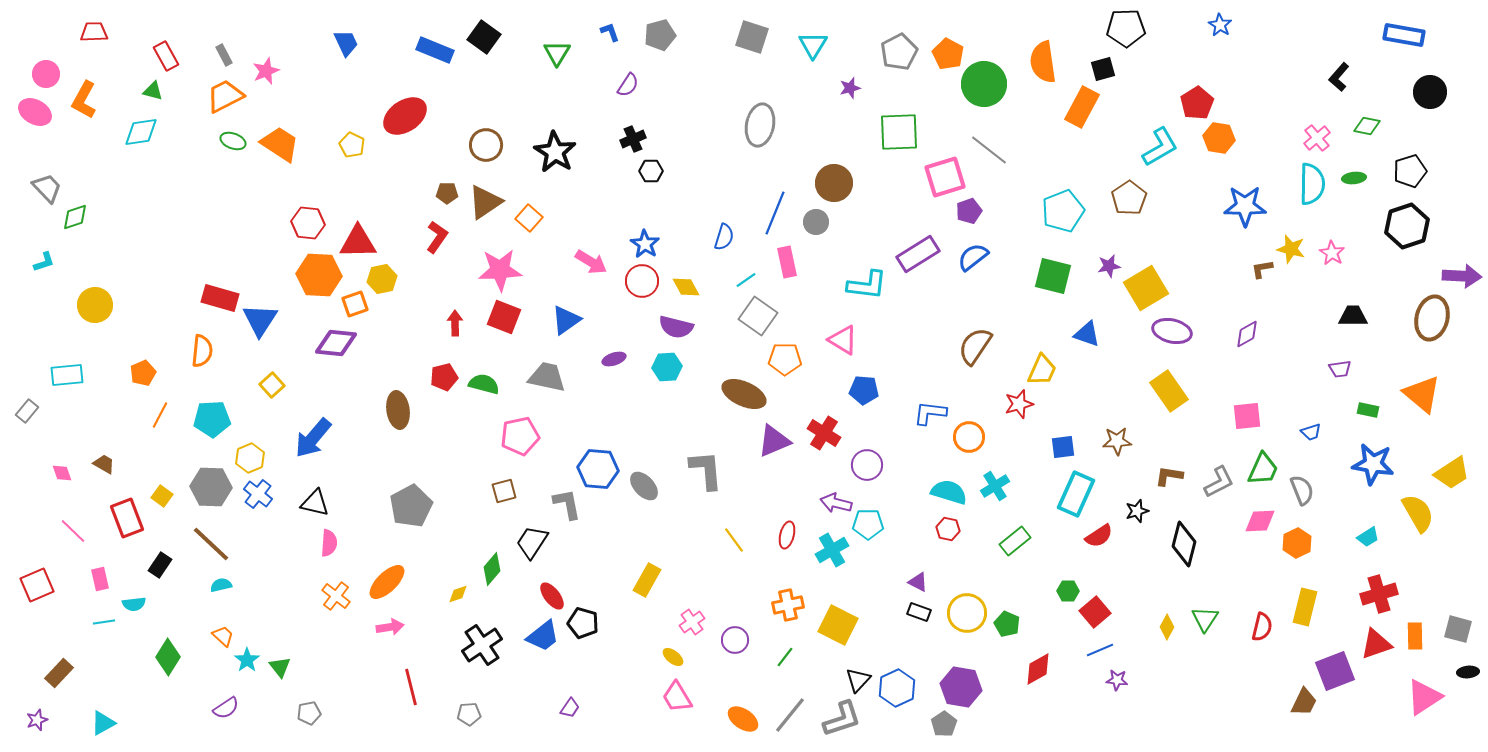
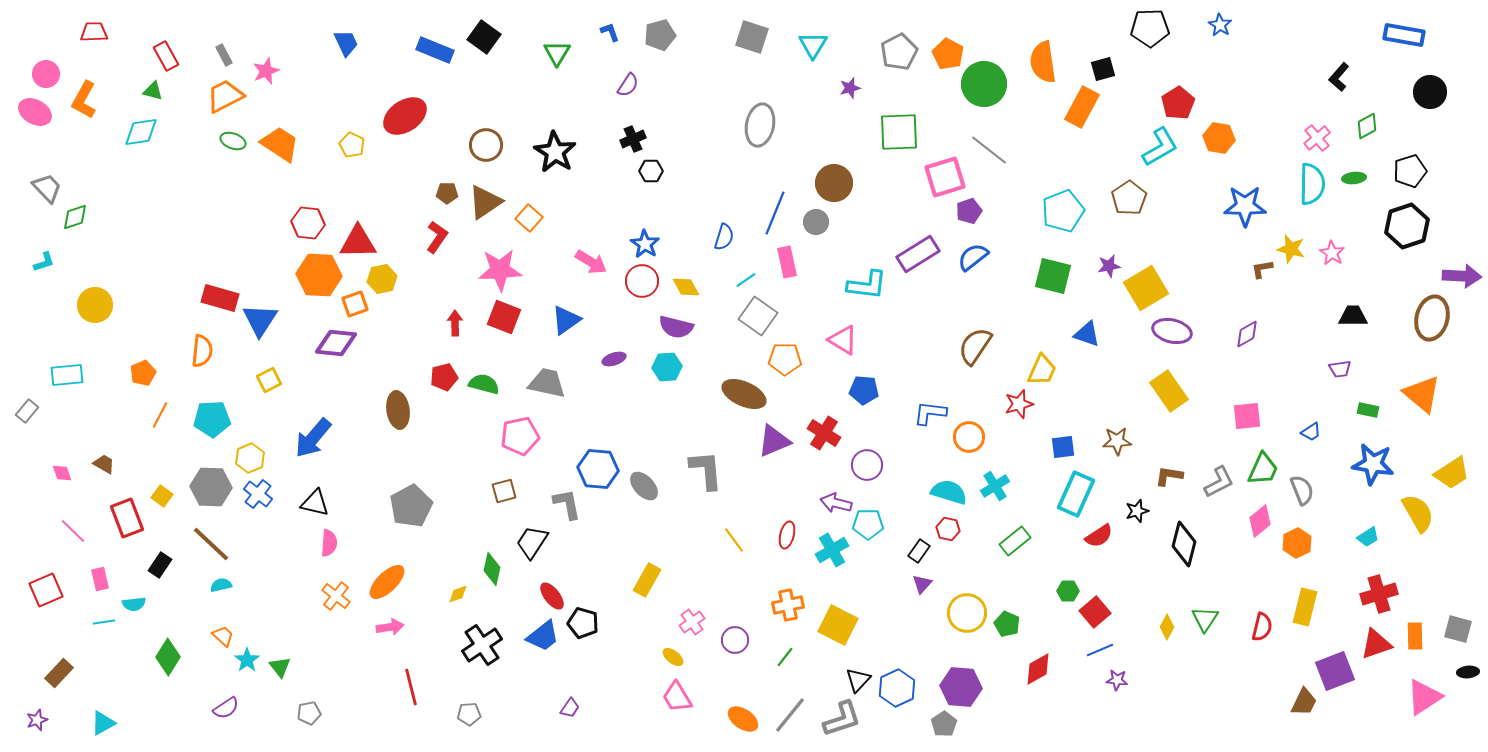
black pentagon at (1126, 28): moved 24 px right
red pentagon at (1197, 103): moved 19 px left
green diamond at (1367, 126): rotated 40 degrees counterclockwise
gray trapezoid at (547, 377): moved 6 px down
yellow square at (272, 385): moved 3 px left, 5 px up; rotated 15 degrees clockwise
blue trapezoid at (1311, 432): rotated 15 degrees counterclockwise
pink diamond at (1260, 521): rotated 36 degrees counterclockwise
green diamond at (492, 569): rotated 28 degrees counterclockwise
purple triangle at (918, 582): moved 4 px right, 2 px down; rotated 45 degrees clockwise
red square at (37, 585): moved 9 px right, 5 px down
black rectangle at (919, 612): moved 61 px up; rotated 75 degrees counterclockwise
purple hexagon at (961, 687): rotated 6 degrees counterclockwise
